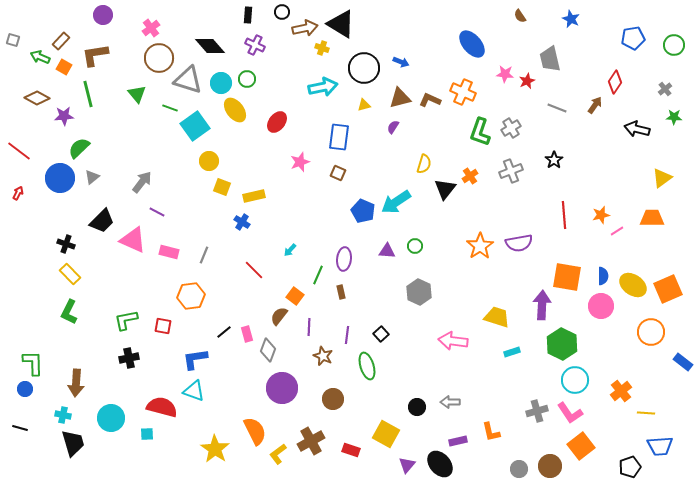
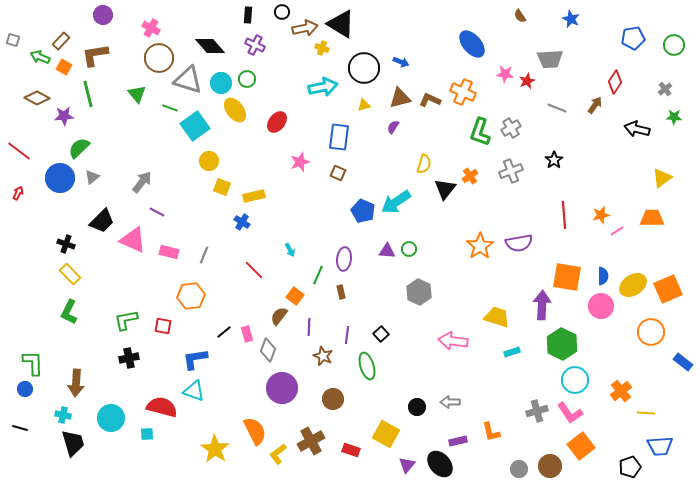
pink cross at (151, 28): rotated 24 degrees counterclockwise
gray trapezoid at (550, 59): rotated 80 degrees counterclockwise
green circle at (415, 246): moved 6 px left, 3 px down
cyan arrow at (290, 250): rotated 72 degrees counterclockwise
yellow ellipse at (633, 285): rotated 68 degrees counterclockwise
